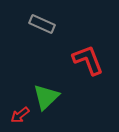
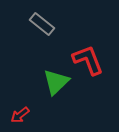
gray rectangle: rotated 15 degrees clockwise
green triangle: moved 10 px right, 15 px up
